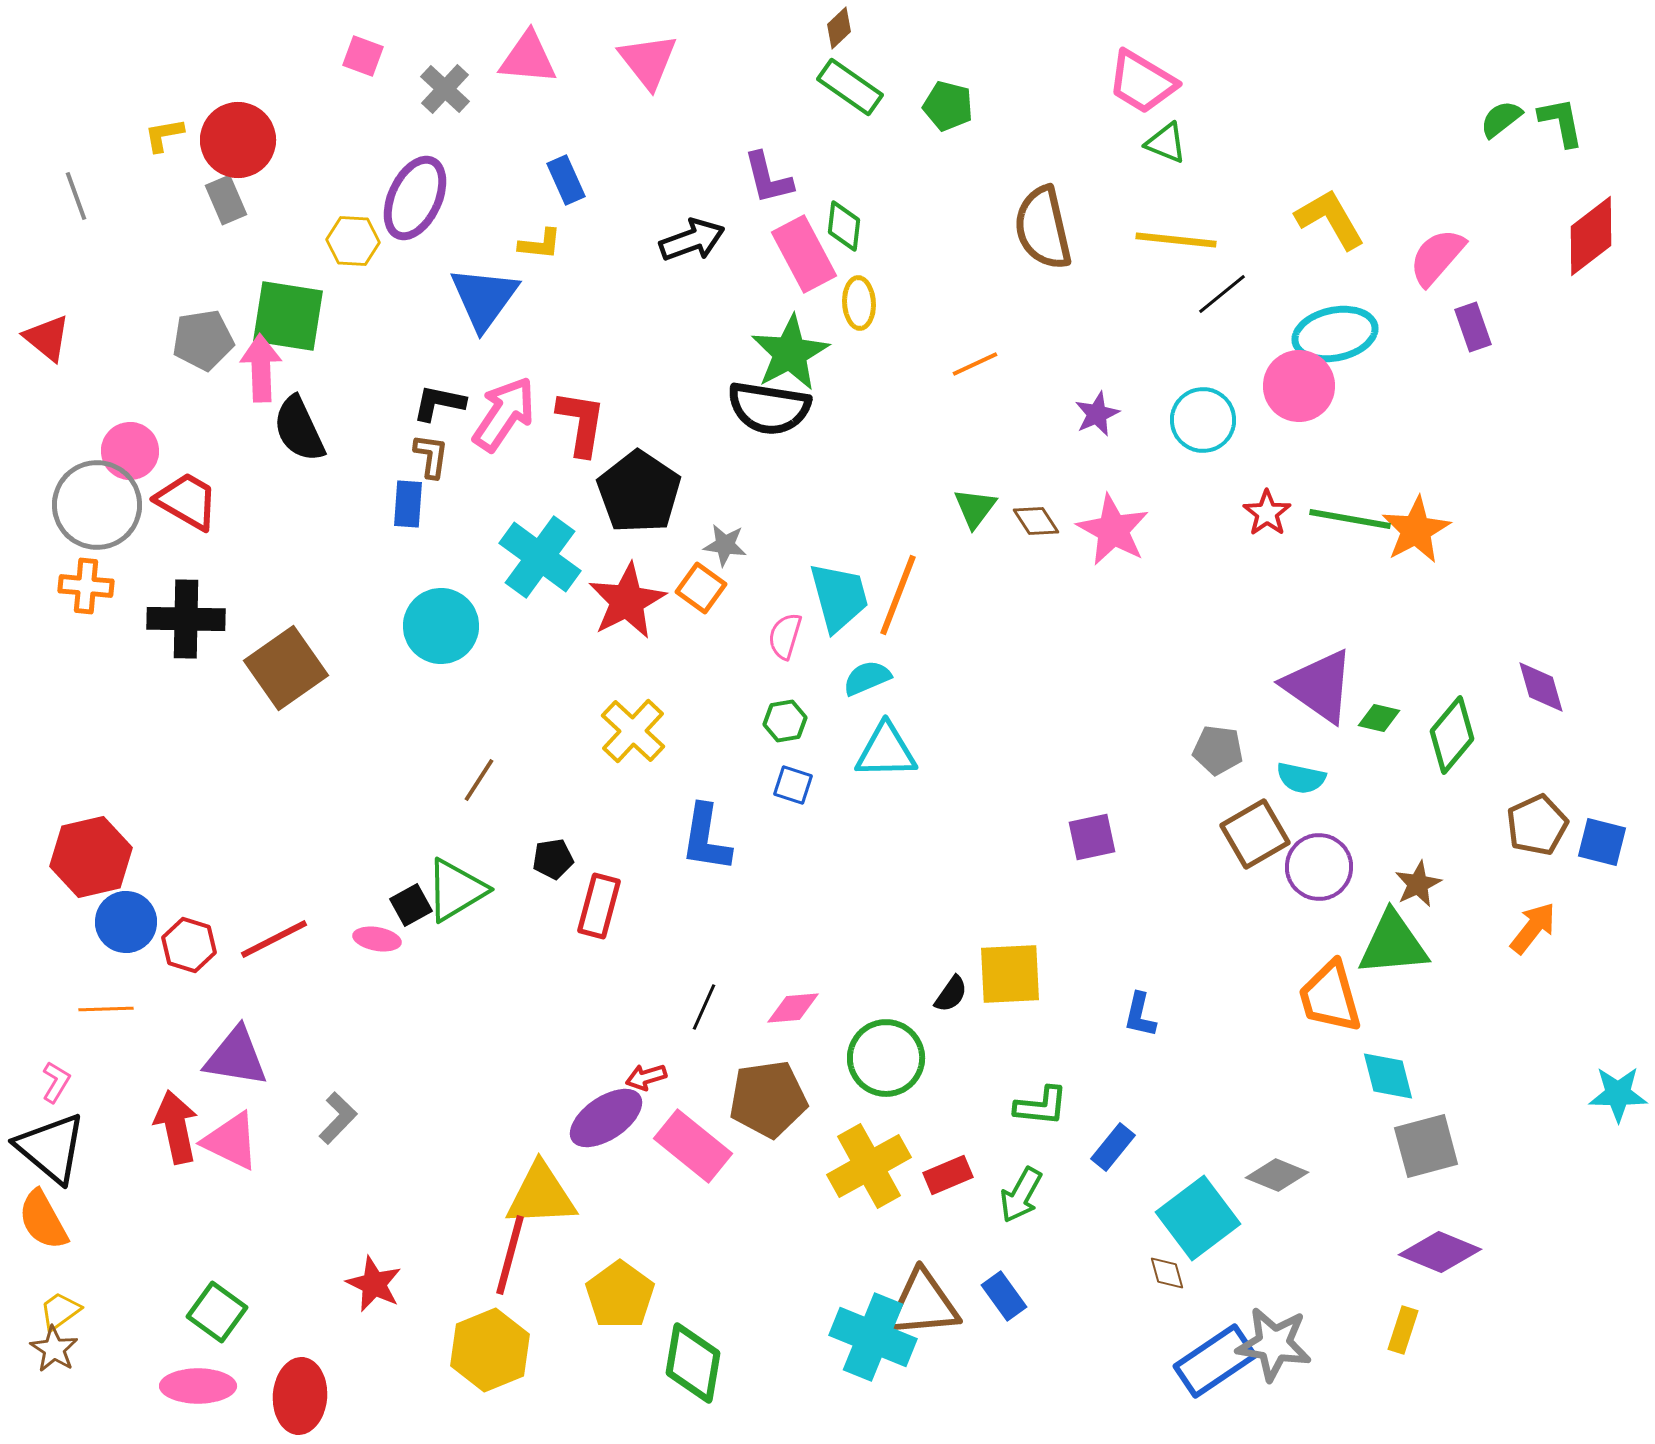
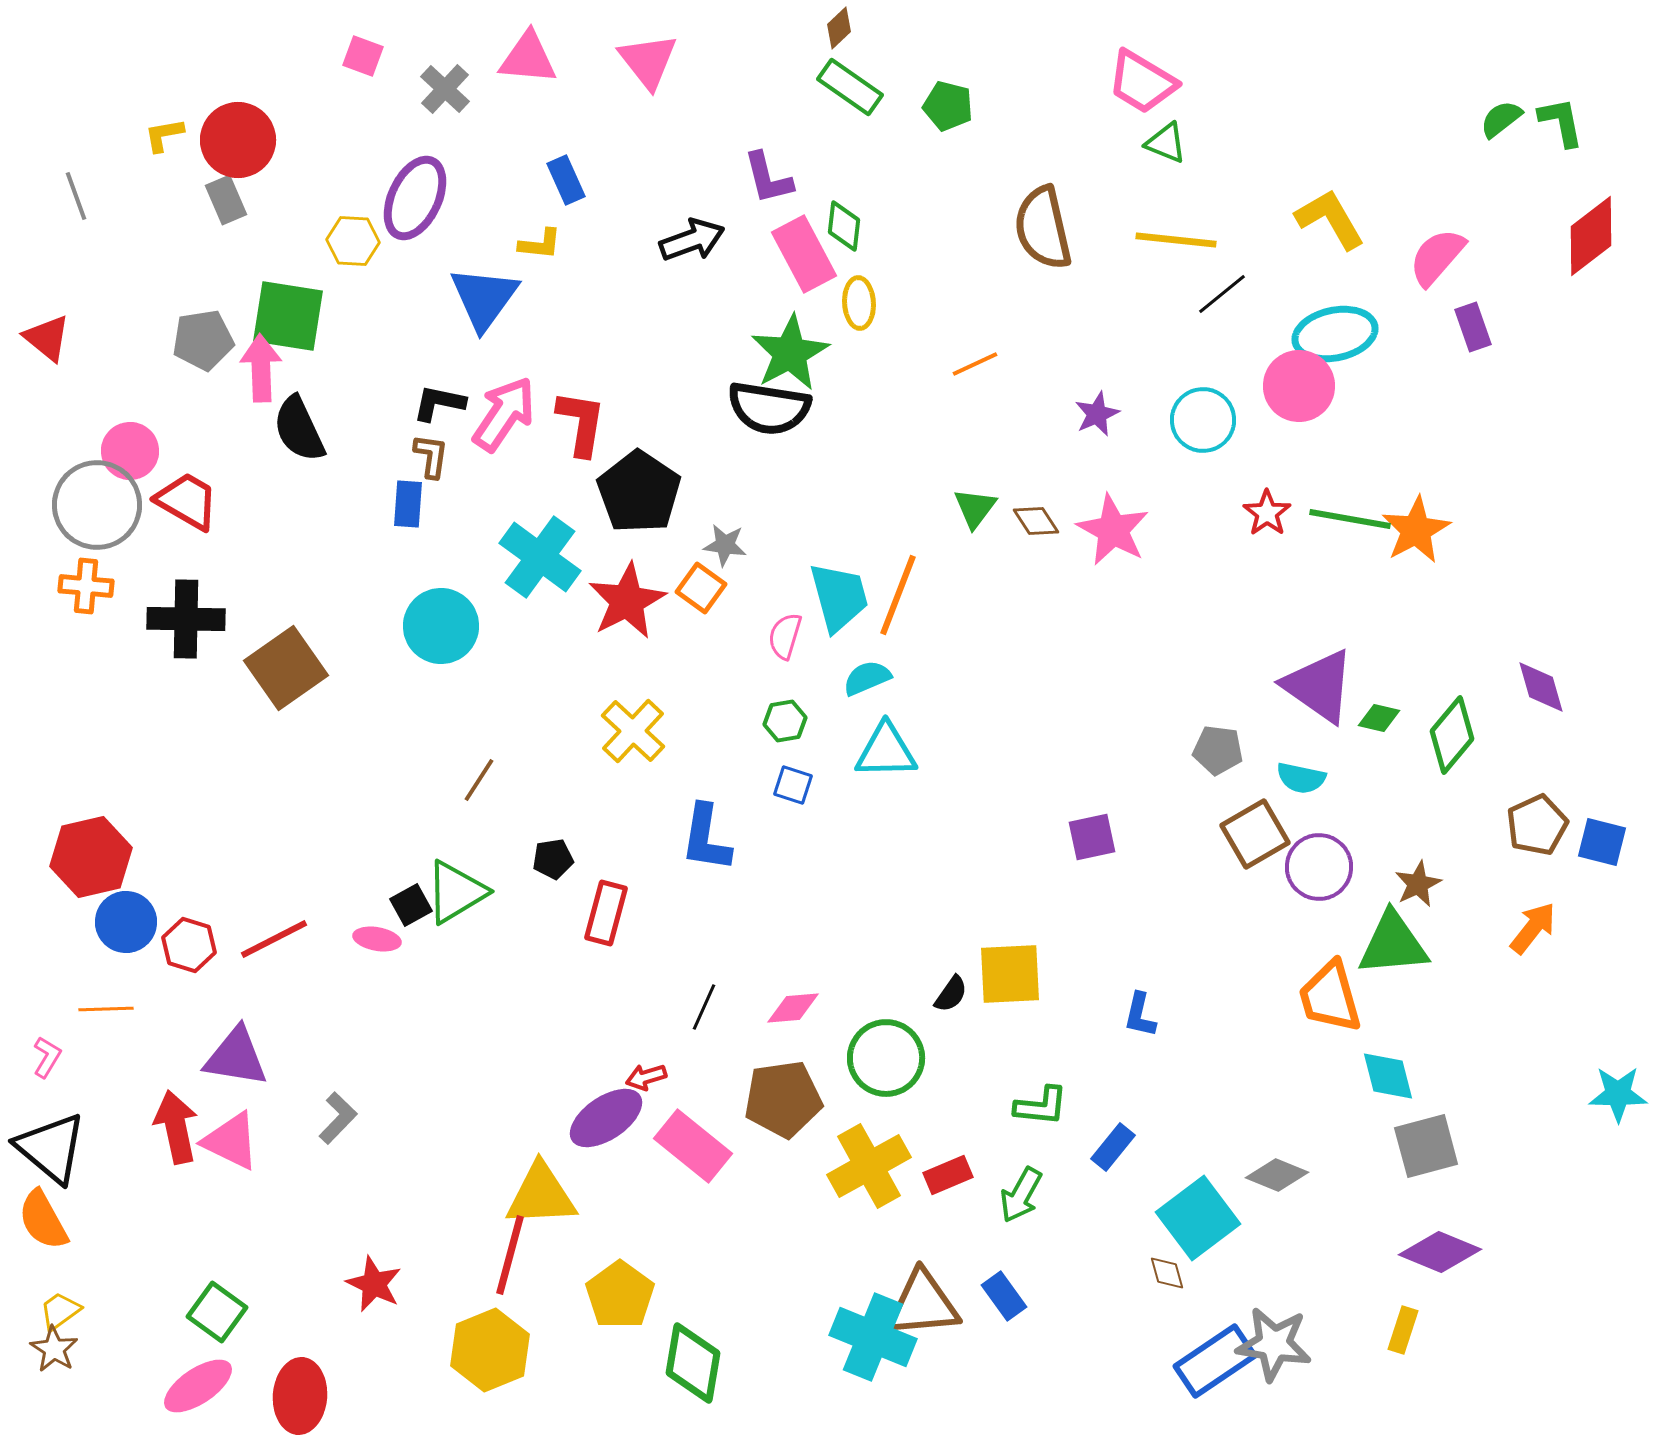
green triangle at (456, 890): moved 2 px down
red rectangle at (599, 906): moved 7 px right, 7 px down
pink L-shape at (56, 1082): moved 9 px left, 25 px up
brown pentagon at (768, 1099): moved 15 px right
pink ellipse at (198, 1386): rotated 34 degrees counterclockwise
